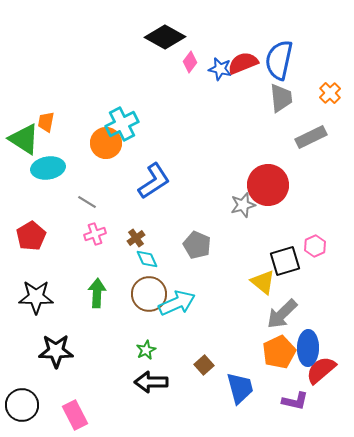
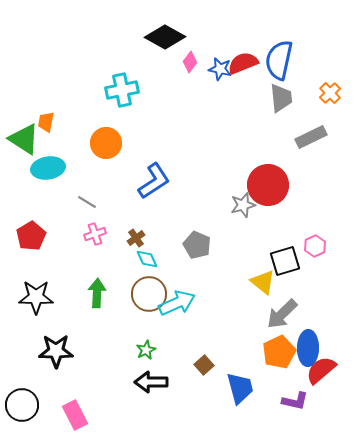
cyan cross at (122, 124): moved 34 px up; rotated 16 degrees clockwise
